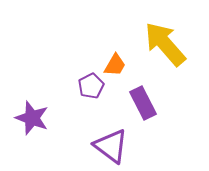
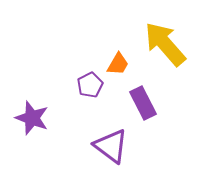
orange trapezoid: moved 3 px right, 1 px up
purple pentagon: moved 1 px left, 1 px up
